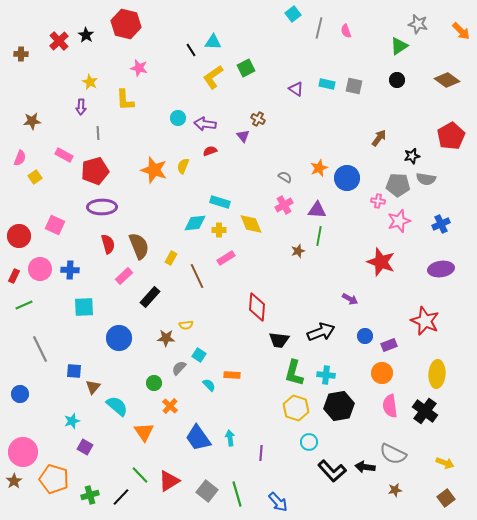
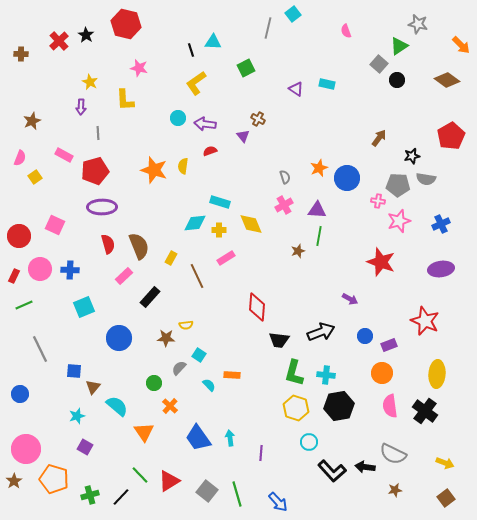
gray line at (319, 28): moved 51 px left
orange arrow at (461, 31): moved 14 px down
black line at (191, 50): rotated 16 degrees clockwise
yellow L-shape at (213, 77): moved 17 px left, 6 px down
gray square at (354, 86): moved 25 px right, 22 px up; rotated 30 degrees clockwise
brown star at (32, 121): rotated 18 degrees counterclockwise
yellow semicircle at (183, 166): rotated 14 degrees counterclockwise
gray semicircle at (285, 177): rotated 40 degrees clockwise
cyan square at (84, 307): rotated 20 degrees counterclockwise
cyan star at (72, 421): moved 5 px right, 5 px up
pink circle at (23, 452): moved 3 px right, 3 px up
